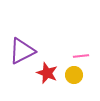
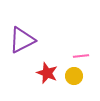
purple triangle: moved 11 px up
yellow circle: moved 1 px down
